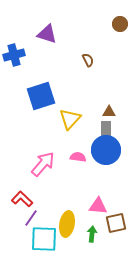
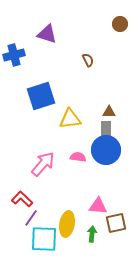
yellow triangle: rotated 40 degrees clockwise
